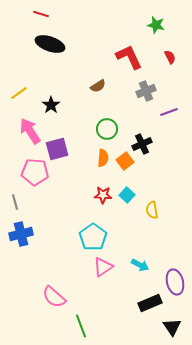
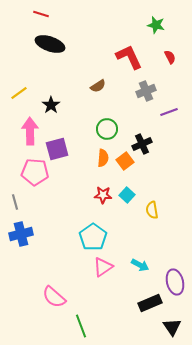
pink arrow: rotated 32 degrees clockwise
